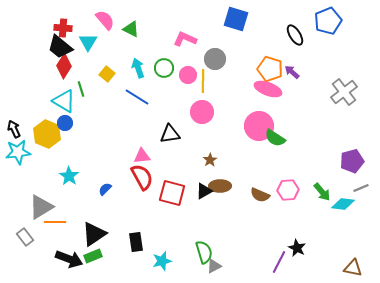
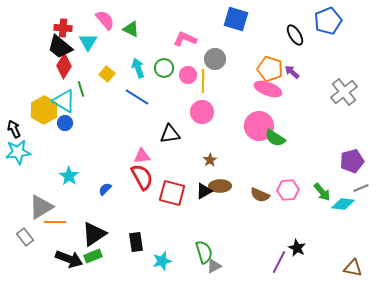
yellow hexagon at (47, 134): moved 3 px left, 24 px up; rotated 8 degrees clockwise
